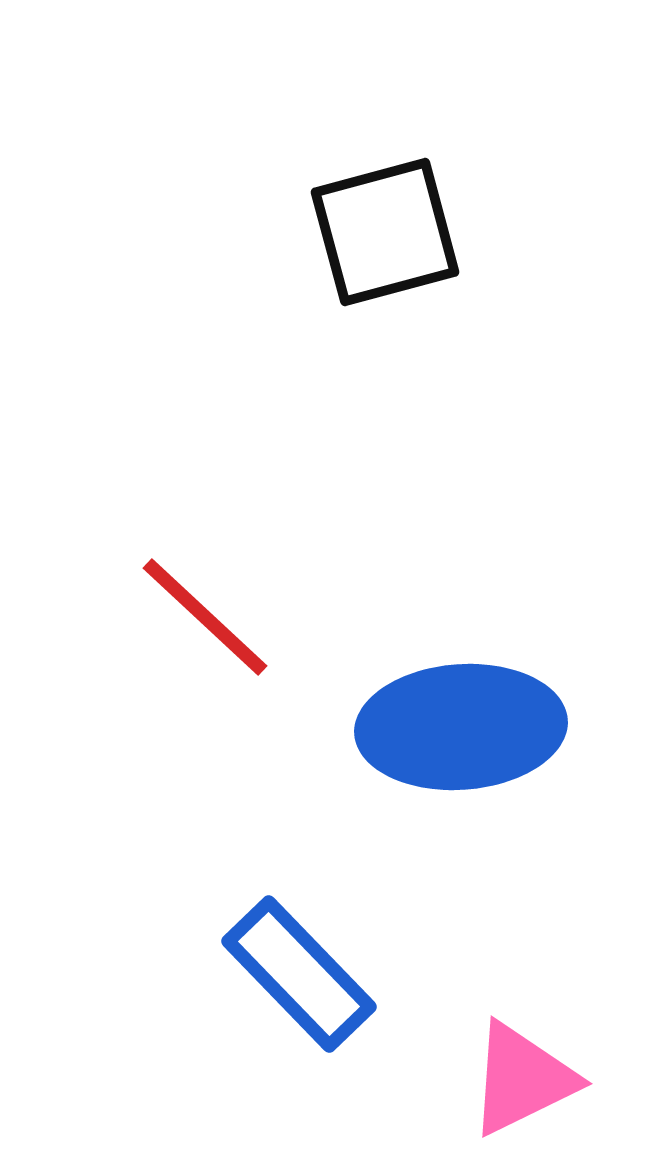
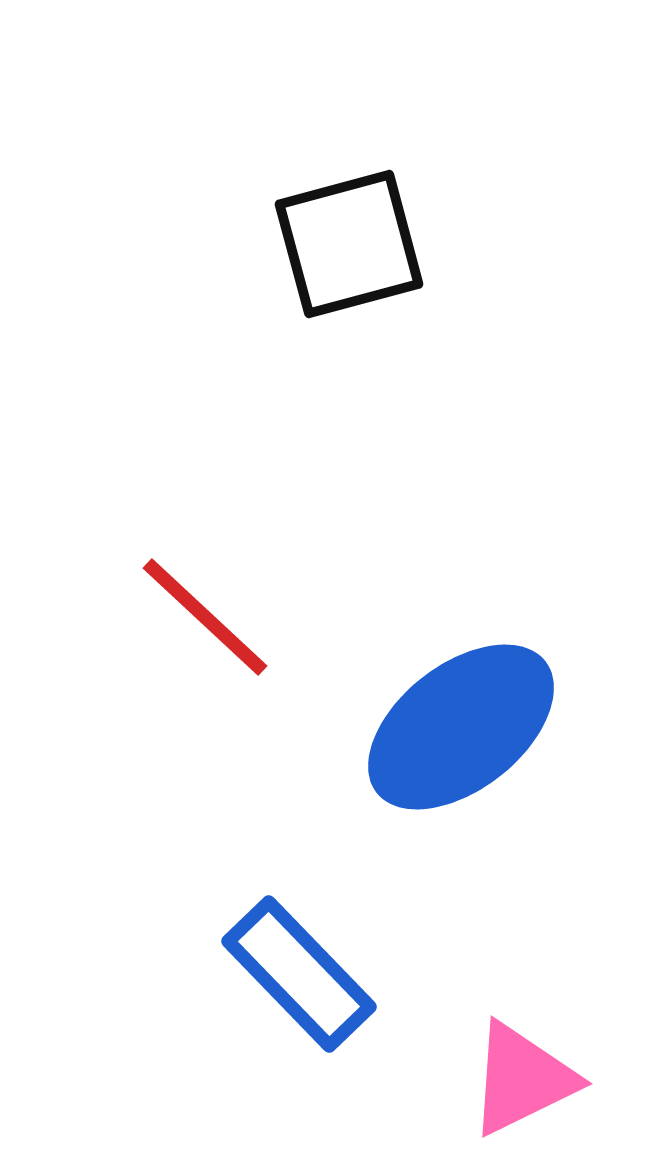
black square: moved 36 px left, 12 px down
blue ellipse: rotated 34 degrees counterclockwise
